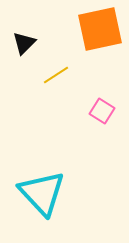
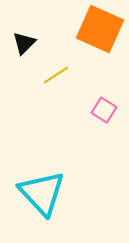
orange square: rotated 36 degrees clockwise
pink square: moved 2 px right, 1 px up
